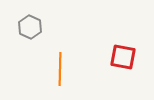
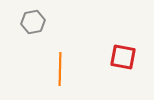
gray hexagon: moved 3 px right, 5 px up; rotated 25 degrees clockwise
